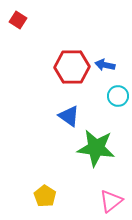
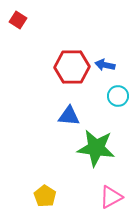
blue triangle: rotated 30 degrees counterclockwise
pink triangle: moved 4 px up; rotated 10 degrees clockwise
